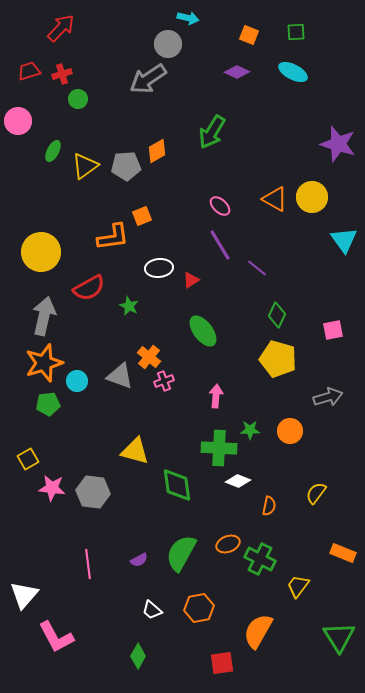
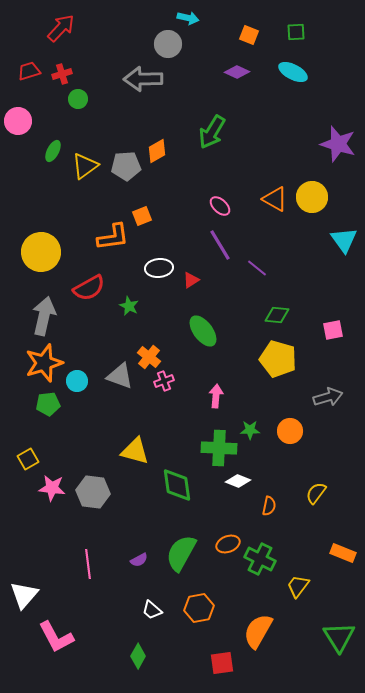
gray arrow at (148, 79): moved 5 px left; rotated 33 degrees clockwise
green diamond at (277, 315): rotated 70 degrees clockwise
